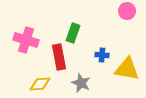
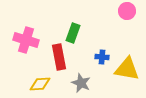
blue cross: moved 2 px down
